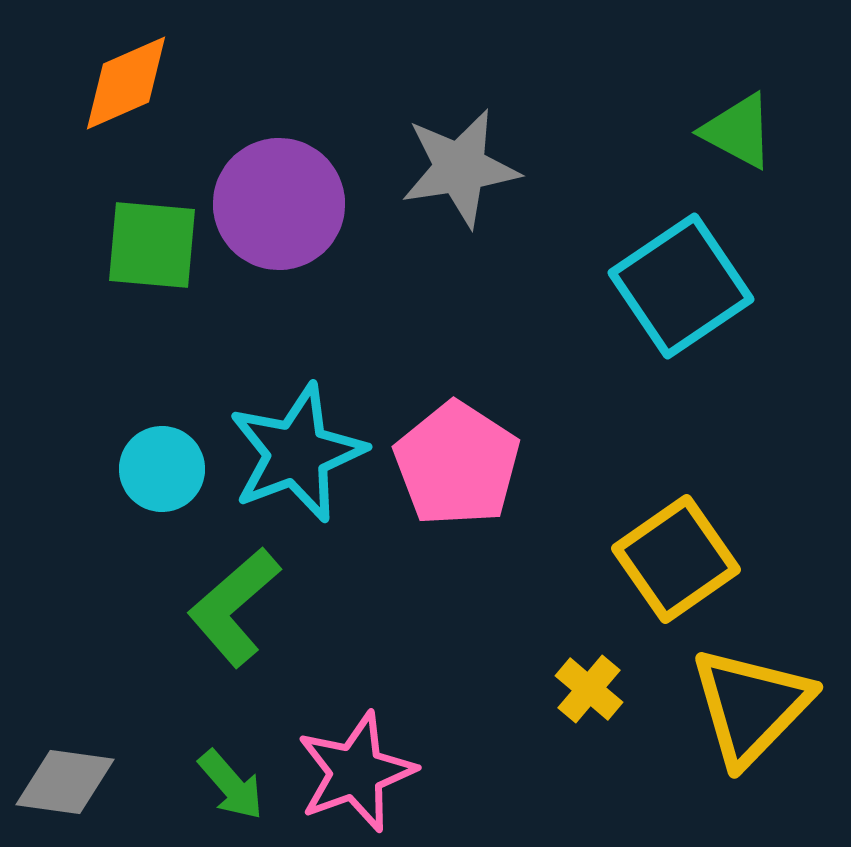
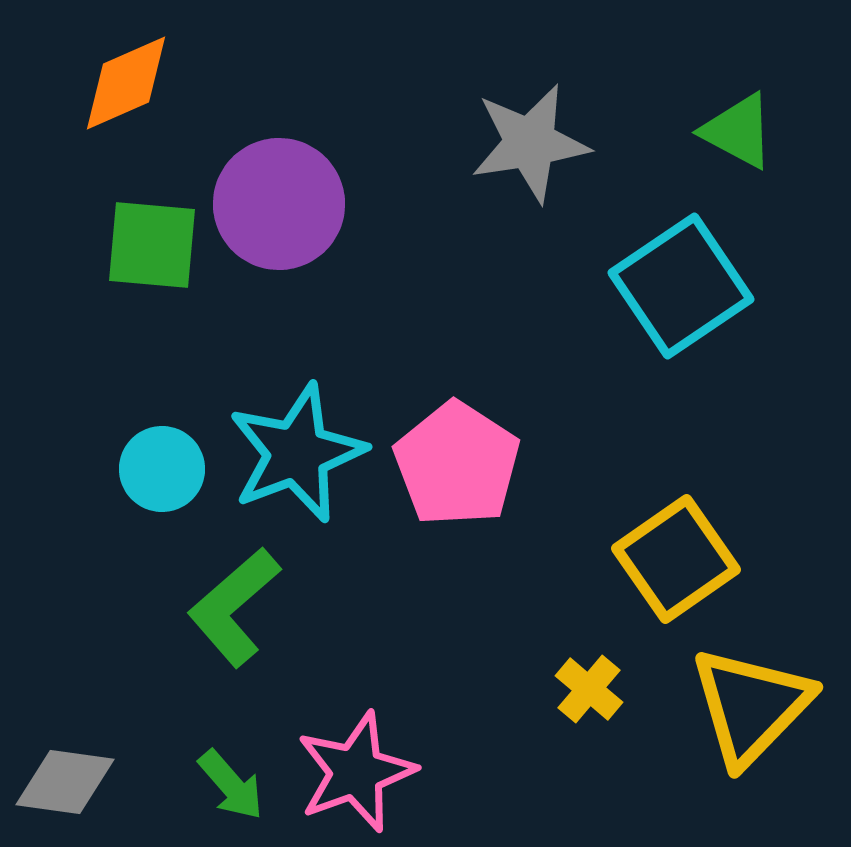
gray star: moved 70 px right, 25 px up
